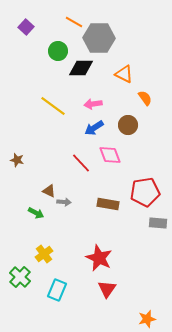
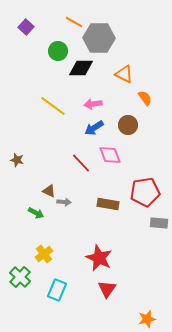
gray rectangle: moved 1 px right
